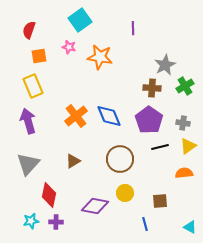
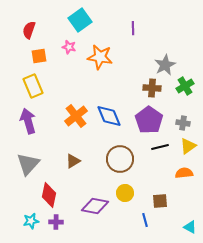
blue line: moved 4 px up
